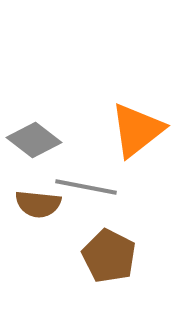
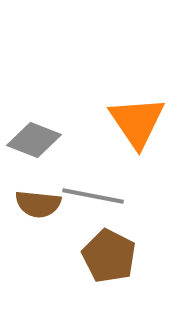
orange triangle: moved 8 px up; rotated 26 degrees counterclockwise
gray diamond: rotated 16 degrees counterclockwise
gray line: moved 7 px right, 9 px down
